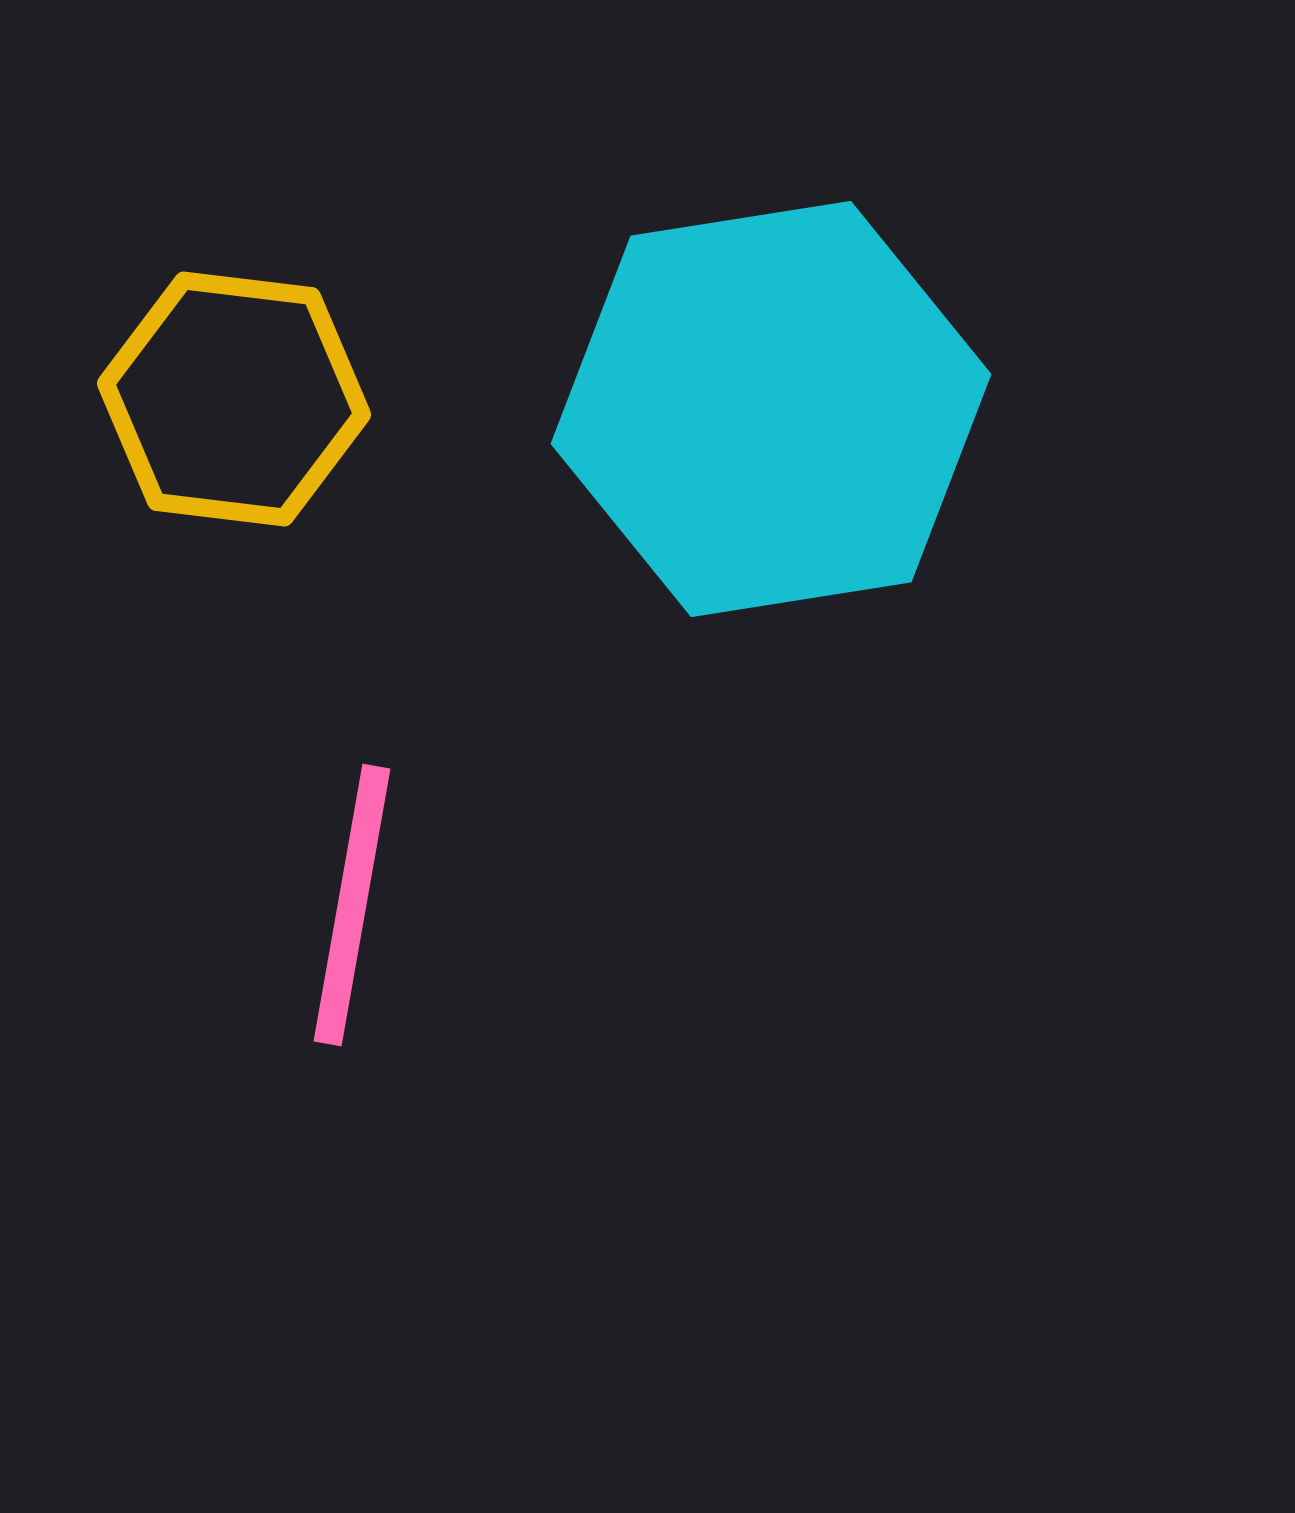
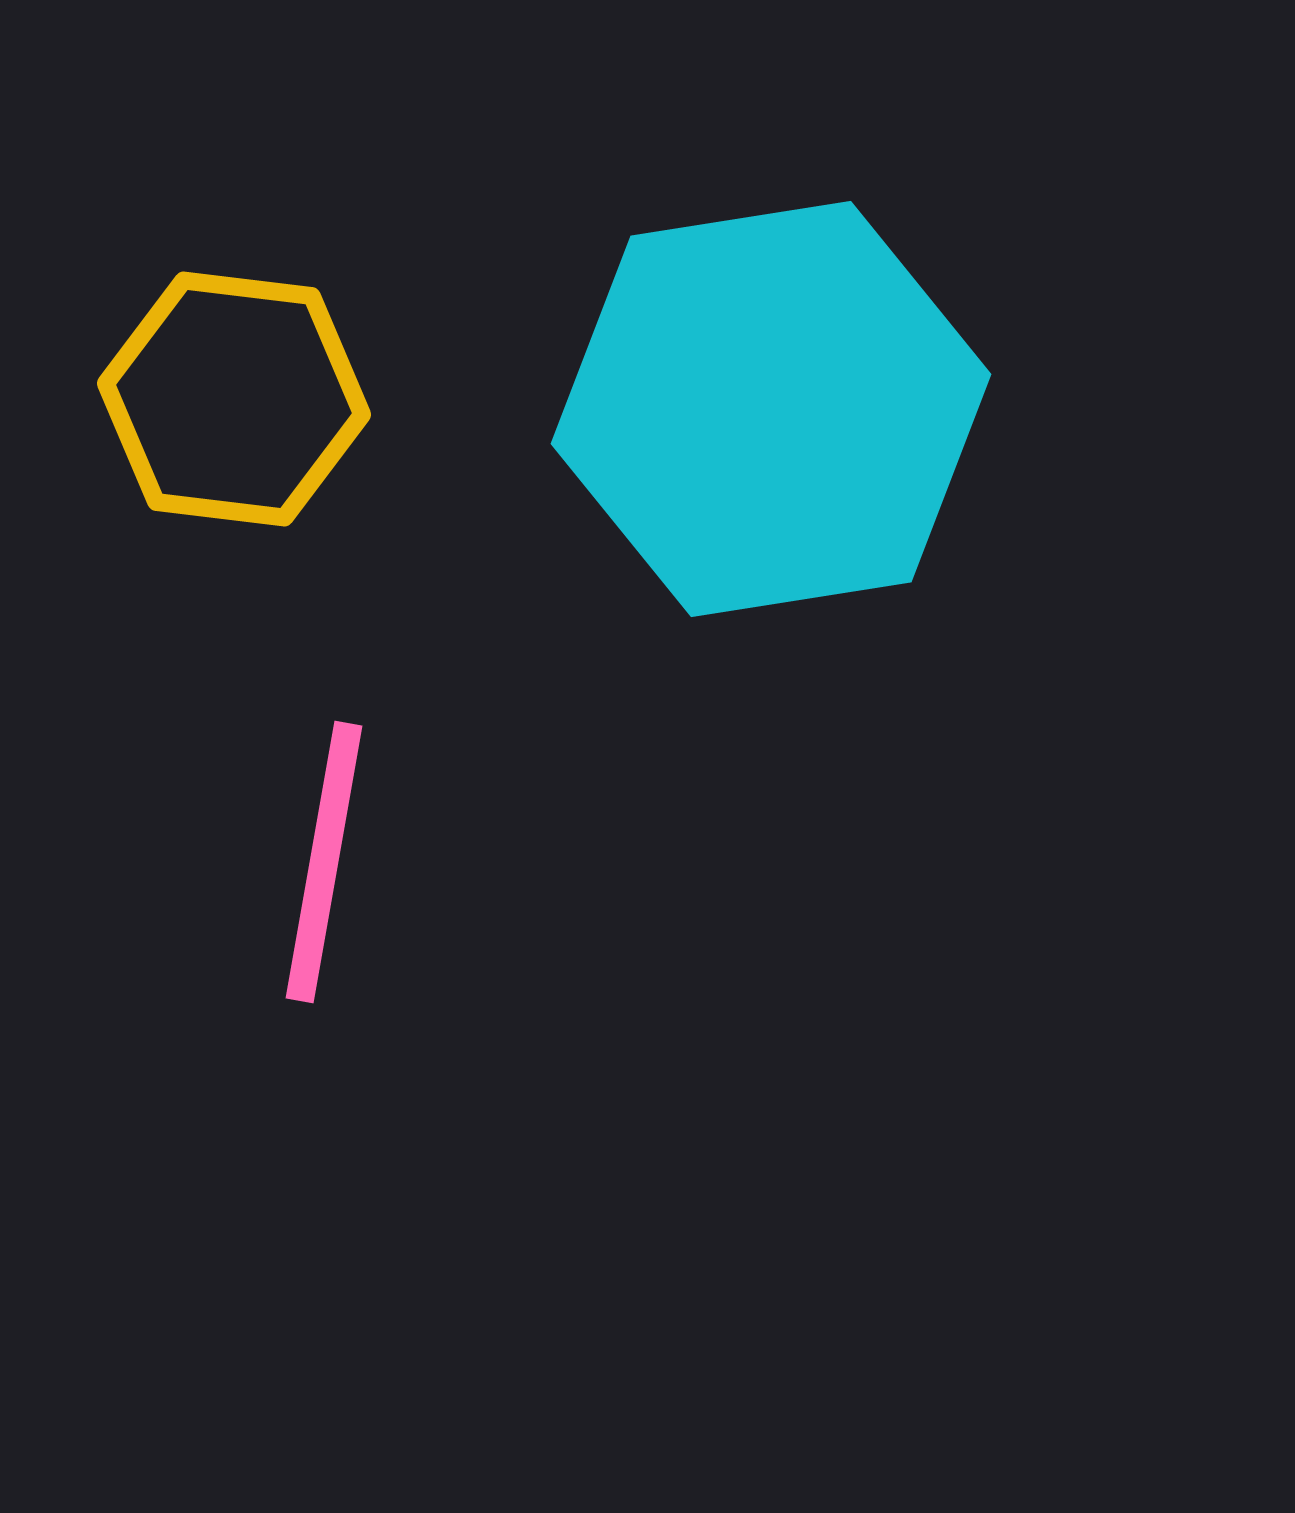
pink line: moved 28 px left, 43 px up
